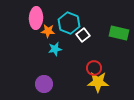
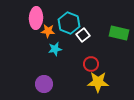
red circle: moved 3 px left, 4 px up
